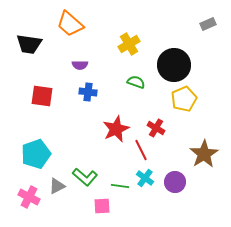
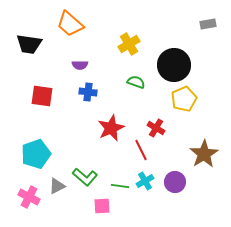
gray rectangle: rotated 14 degrees clockwise
red star: moved 5 px left, 1 px up
cyan cross: moved 3 px down; rotated 24 degrees clockwise
